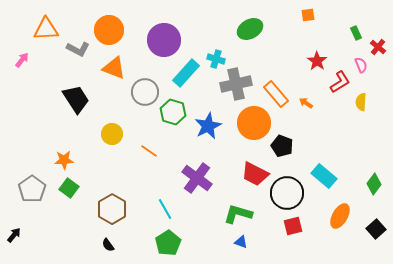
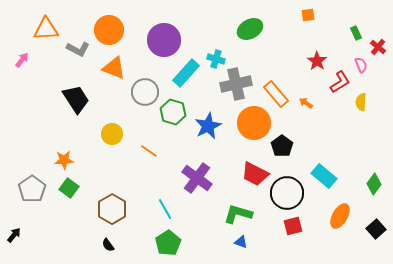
black pentagon at (282, 146): rotated 15 degrees clockwise
